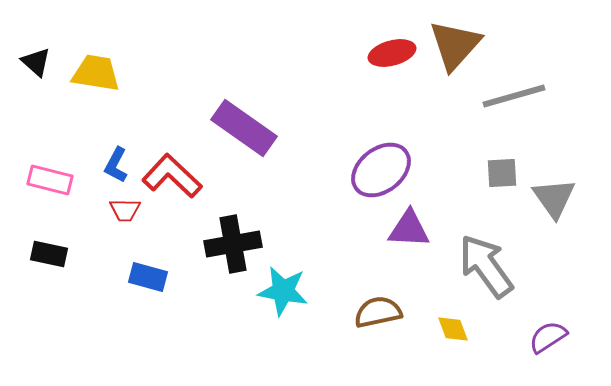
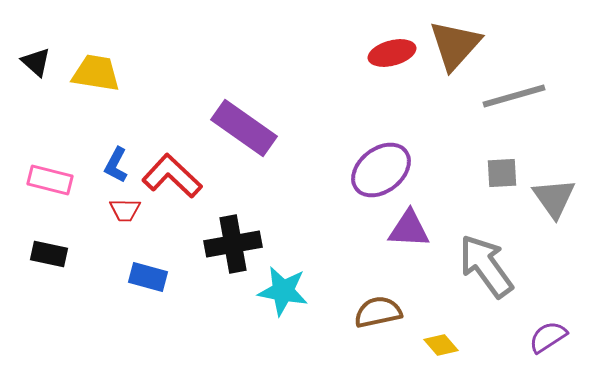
yellow diamond: moved 12 px left, 16 px down; rotated 20 degrees counterclockwise
